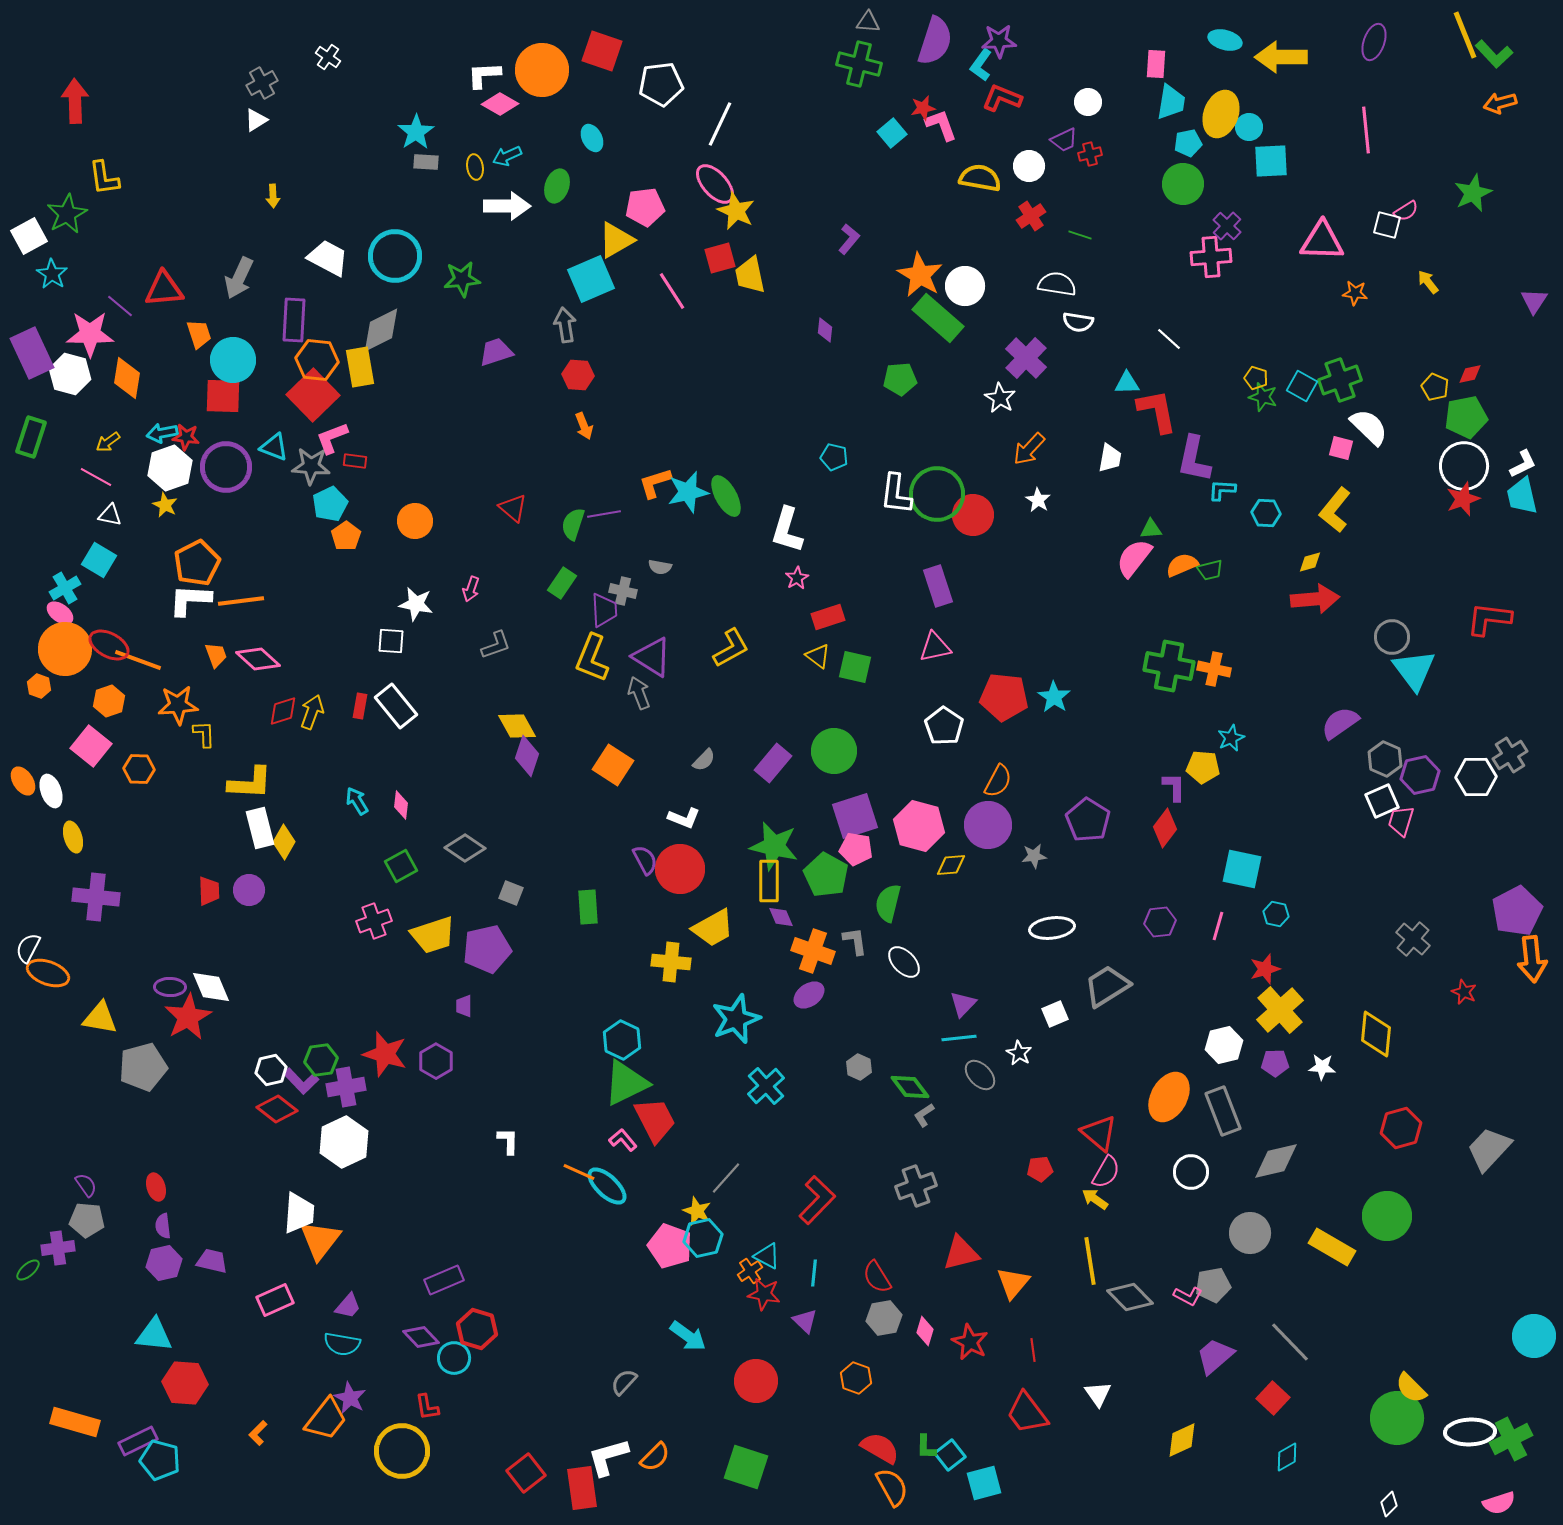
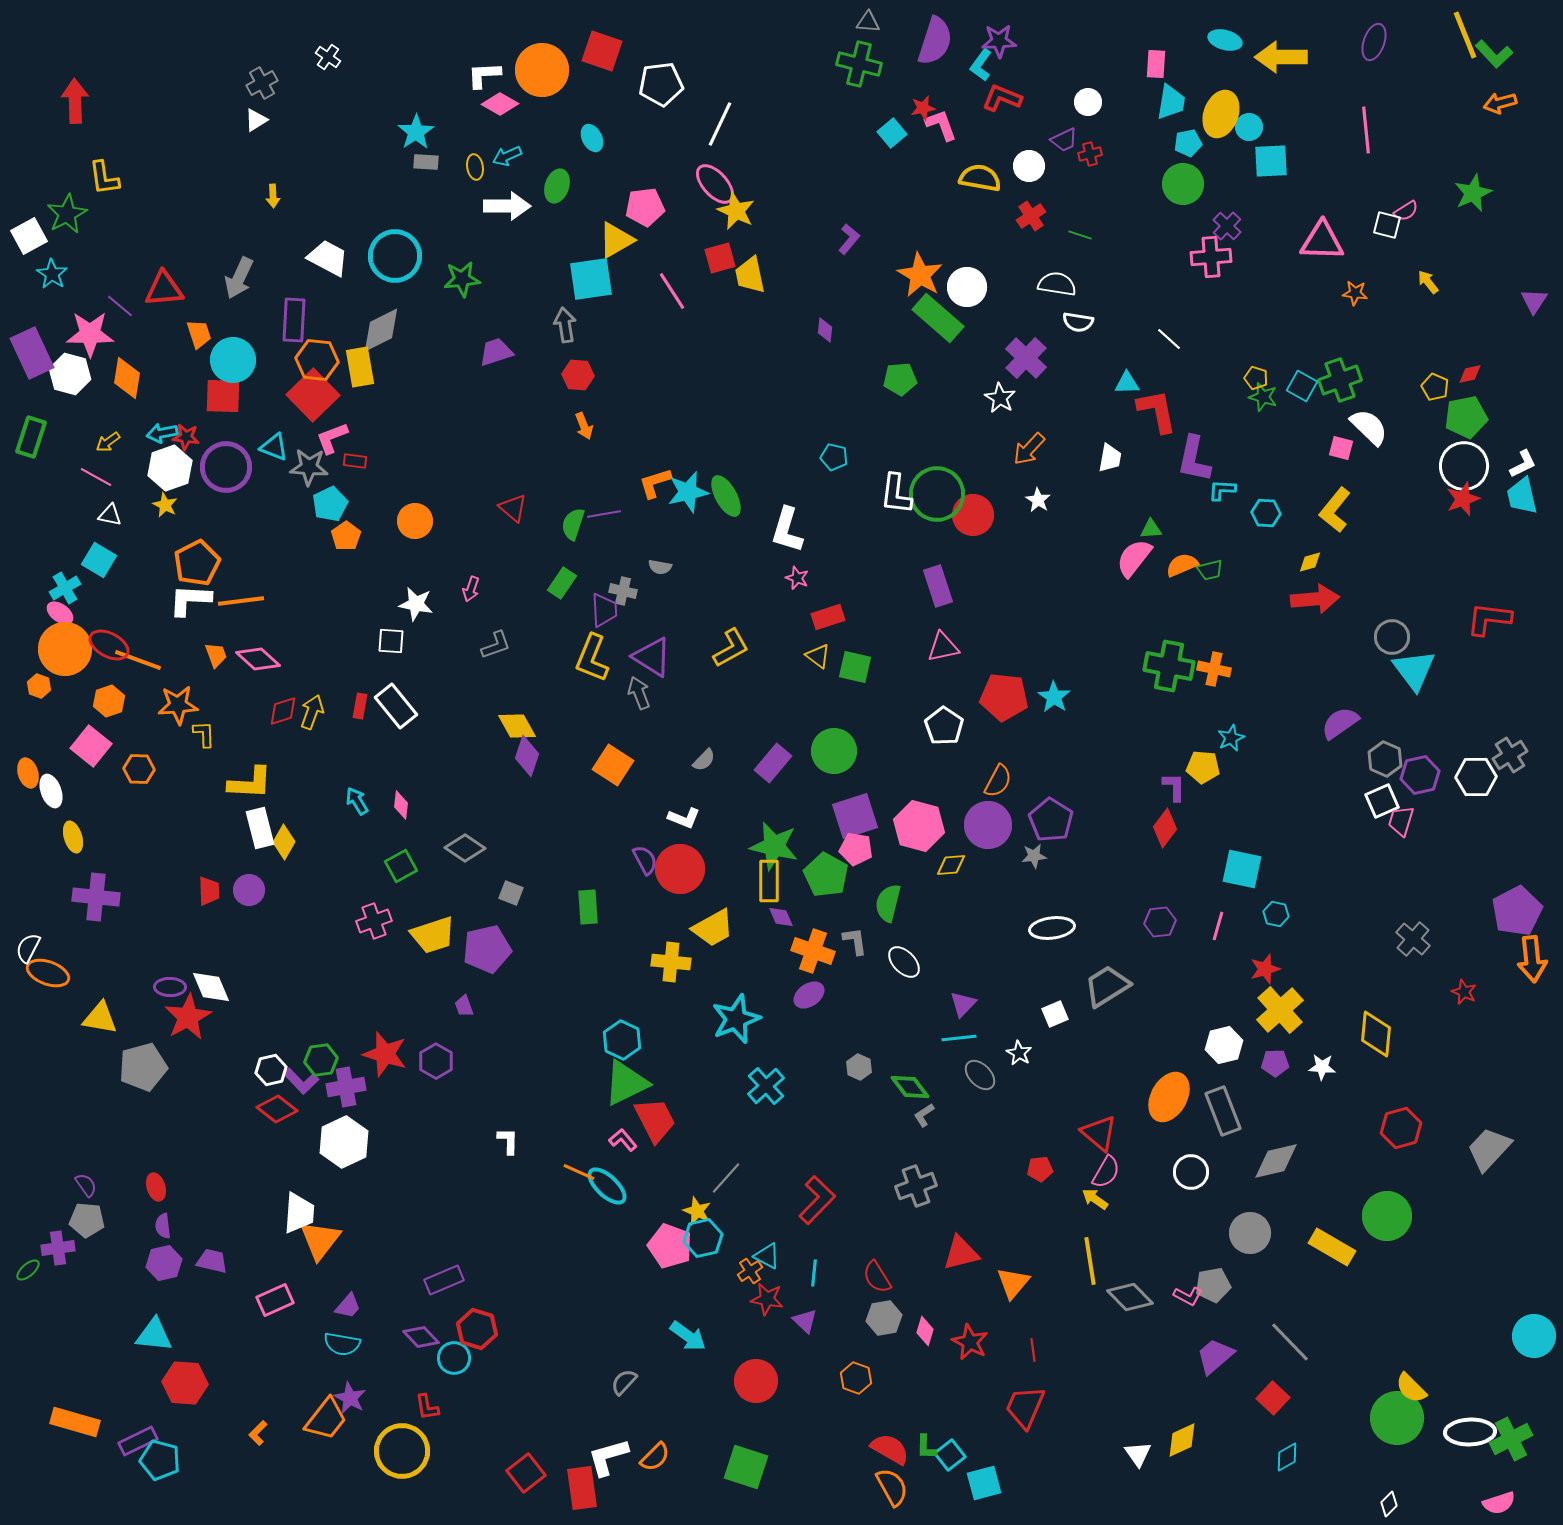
cyan square at (591, 279): rotated 15 degrees clockwise
white circle at (965, 286): moved 2 px right, 1 px down
gray star at (311, 466): moved 2 px left, 1 px down
pink star at (797, 578): rotated 20 degrees counterclockwise
pink triangle at (935, 647): moved 8 px right
orange ellipse at (23, 781): moved 5 px right, 8 px up; rotated 16 degrees clockwise
purple pentagon at (1088, 820): moved 37 px left
purple trapezoid at (464, 1006): rotated 20 degrees counterclockwise
red star at (764, 1294): moved 3 px right, 5 px down
white triangle at (1098, 1394): moved 40 px right, 60 px down
red trapezoid at (1027, 1413): moved 2 px left, 6 px up; rotated 60 degrees clockwise
red semicircle at (880, 1448): moved 10 px right, 1 px down
